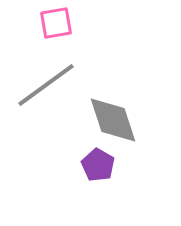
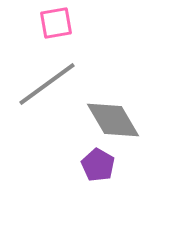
gray line: moved 1 px right, 1 px up
gray diamond: rotated 12 degrees counterclockwise
